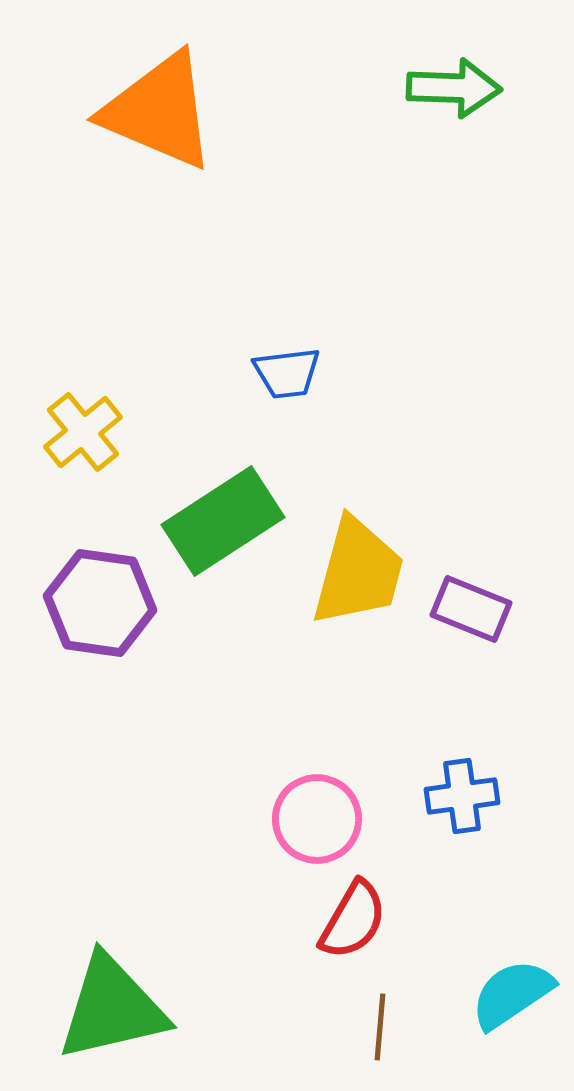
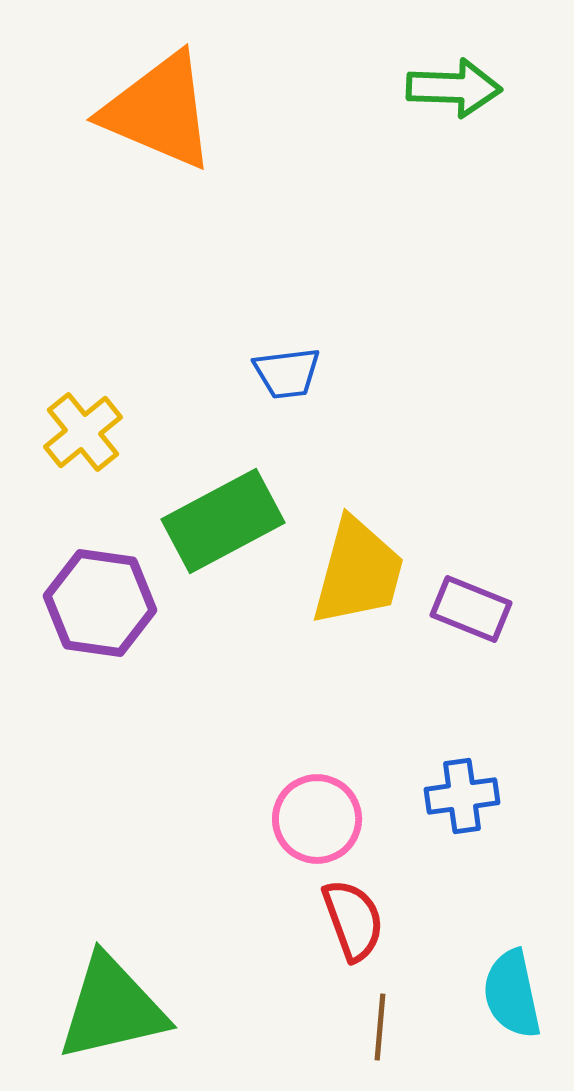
green rectangle: rotated 5 degrees clockwise
red semicircle: rotated 50 degrees counterclockwise
cyan semicircle: rotated 68 degrees counterclockwise
